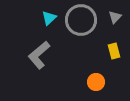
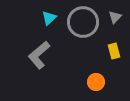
gray circle: moved 2 px right, 2 px down
